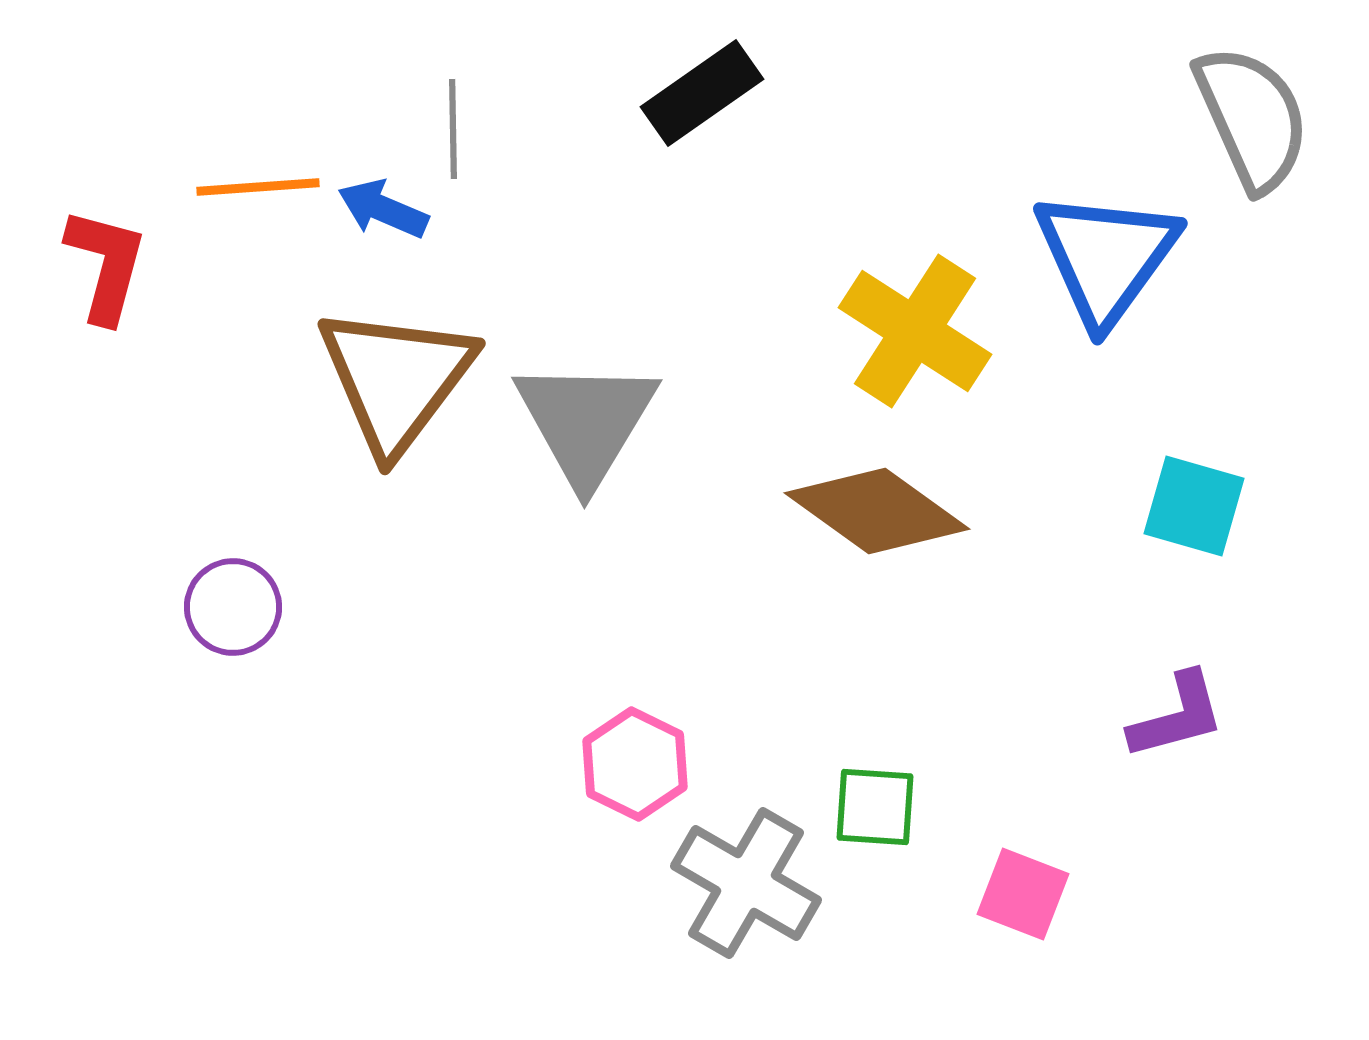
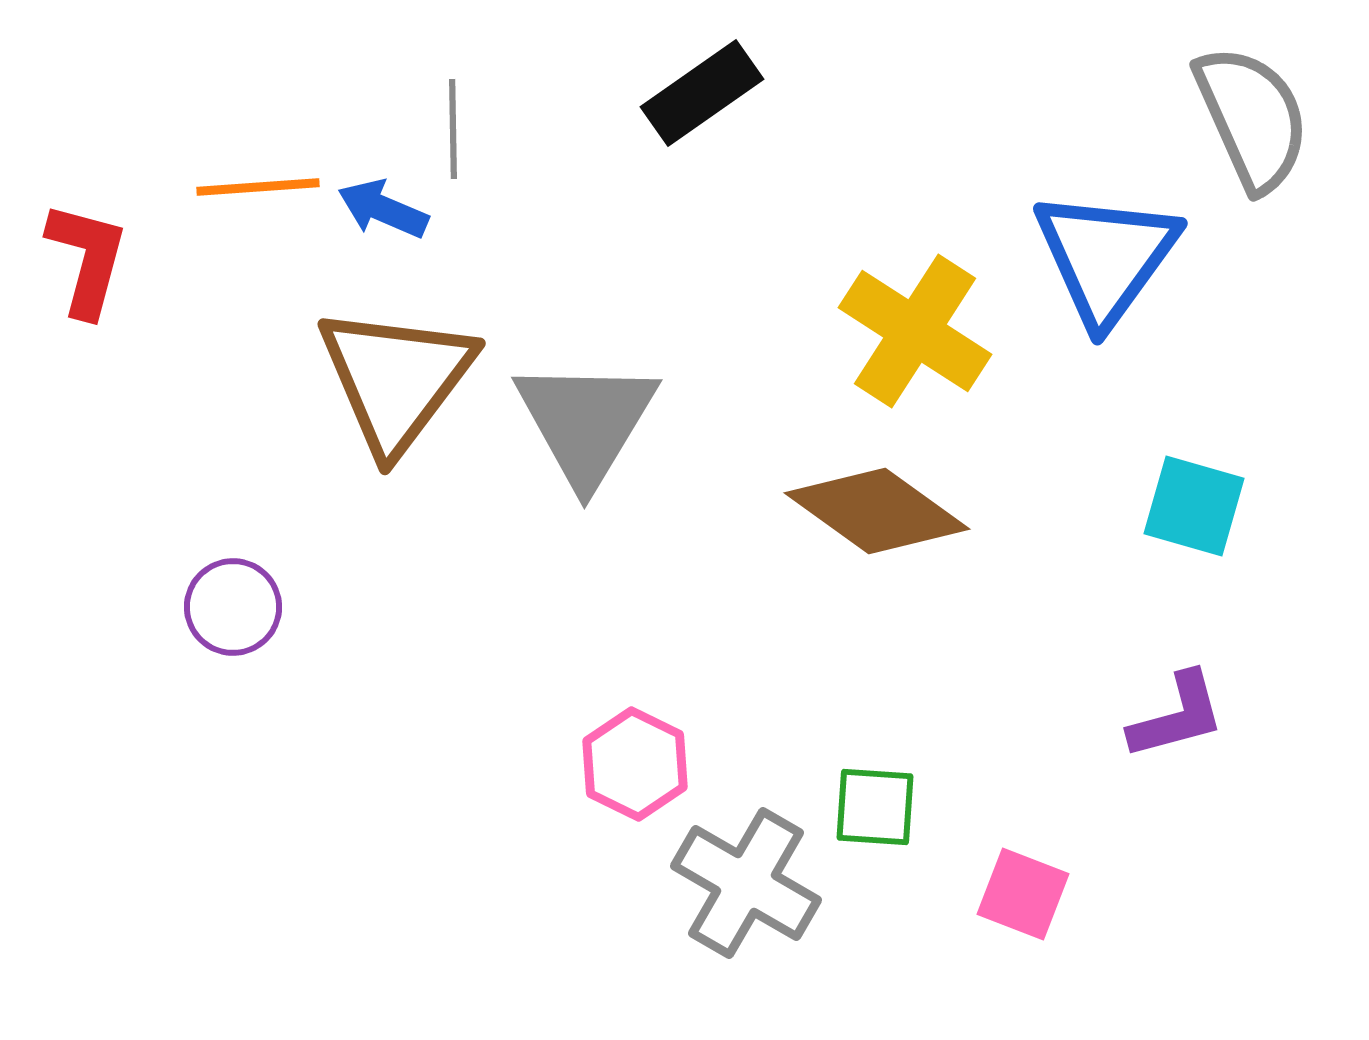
red L-shape: moved 19 px left, 6 px up
